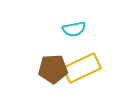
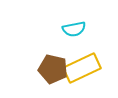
brown pentagon: rotated 16 degrees clockwise
